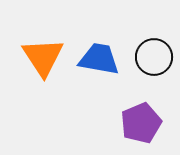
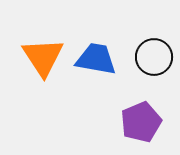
blue trapezoid: moved 3 px left
purple pentagon: moved 1 px up
